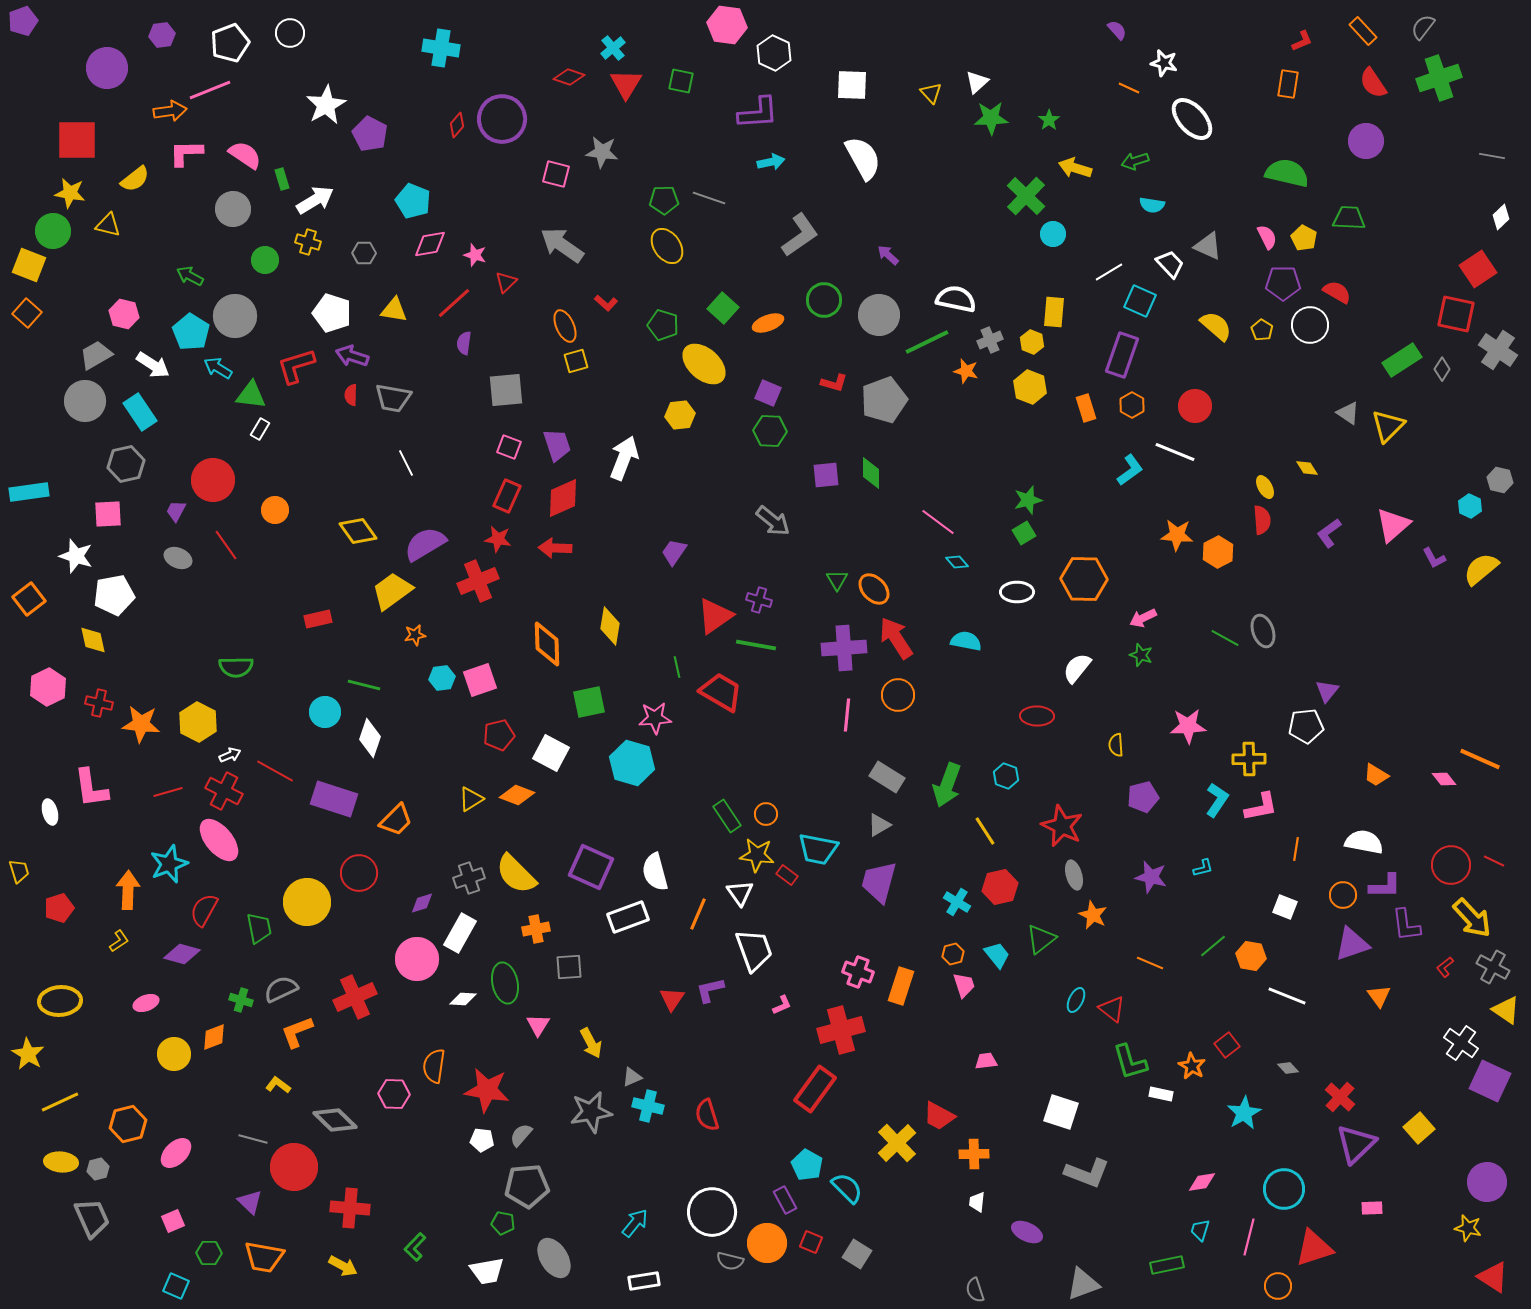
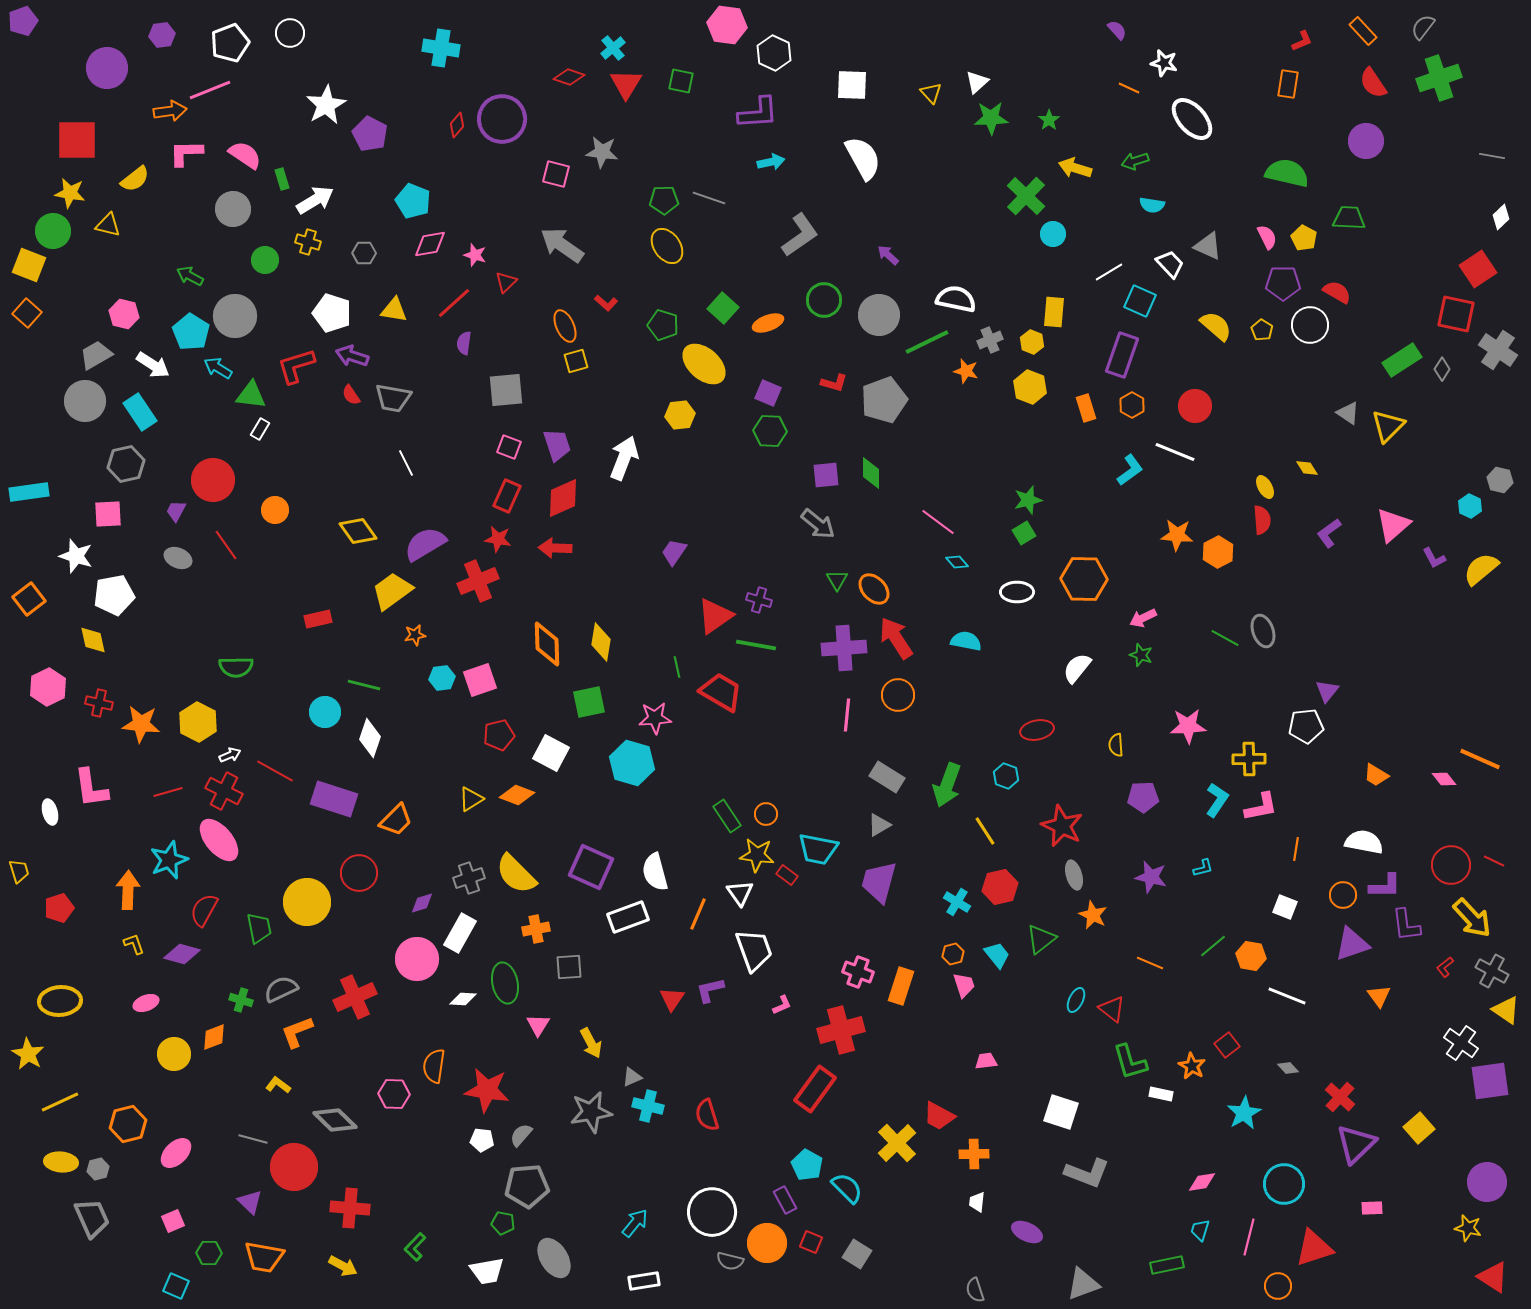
red semicircle at (351, 395): rotated 35 degrees counterclockwise
gray arrow at (773, 521): moved 45 px right, 3 px down
yellow diamond at (610, 626): moved 9 px left, 16 px down
red ellipse at (1037, 716): moved 14 px down; rotated 12 degrees counterclockwise
purple pentagon at (1143, 797): rotated 12 degrees clockwise
cyan star at (169, 864): moved 4 px up
yellow L-shape at (119, 941): moved 15 px right, 3 px down; rotated 75 degrees counterclockwise
gray cross at (1493, 967): moved 1 px left, 4 px down
purple square at (1490, 1081): rotated 33 degrees counterclockwise
cyan circle at (1284, 1189): moved 5 px up
